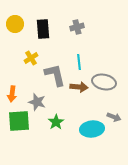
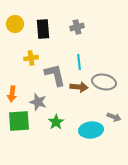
yellow cross: rotated 24 degrees clockwise
gray star: moved 1 px right
cyan ellipse: moved 1 px left, 1 px down
